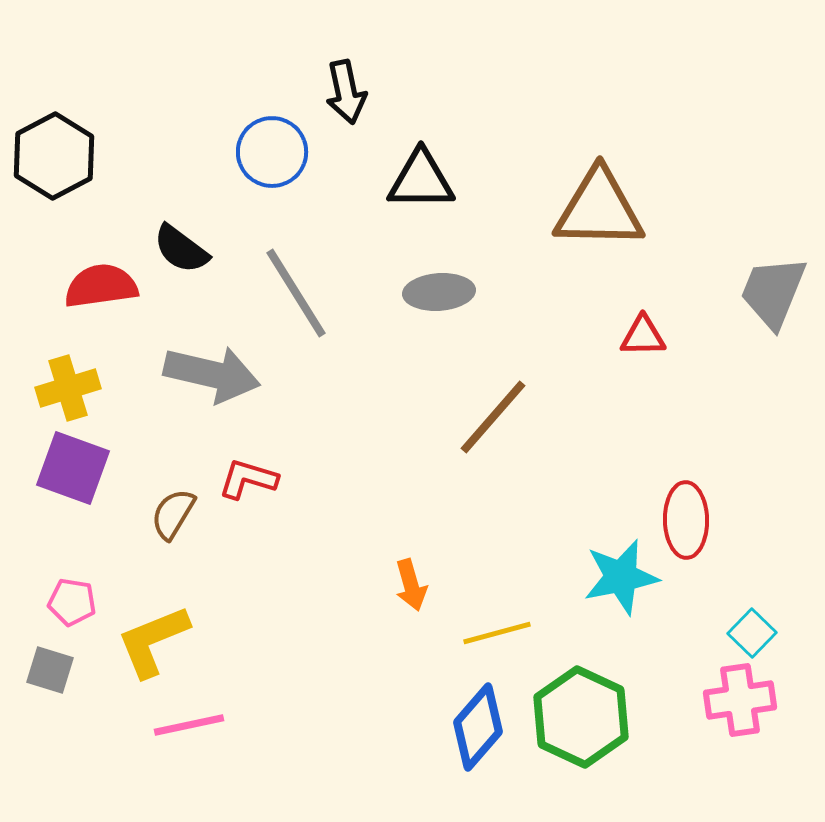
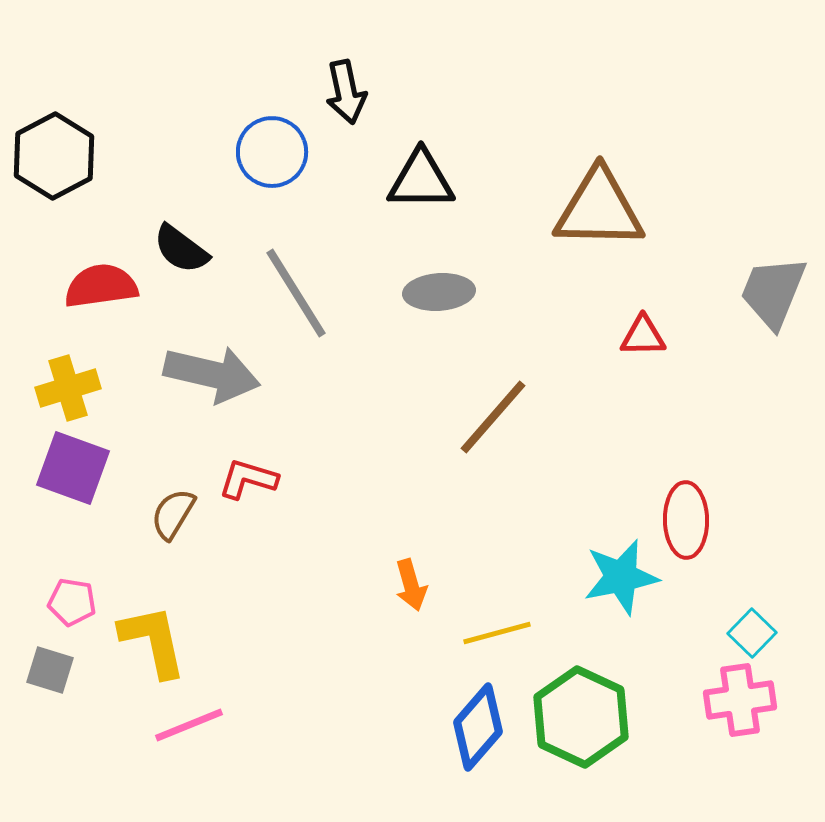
yellow L-shape: rotated 100 degrees clockwise
pink line: rotated 10 degrees counterclockwise
